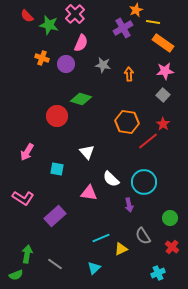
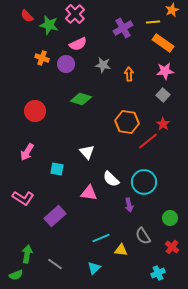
orange star: moved 36 px right
yellow line: rotated 16 degrees counterclockwise
pink semicircle: moved 3 px left, 1 px down; rotated 42 degrees clockwise
red circle: moved 22 px left, 5 px up
yellow triangle: moved 1 px down; rotated 32 degrees clockwise
